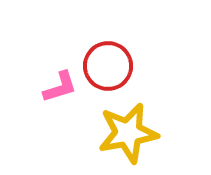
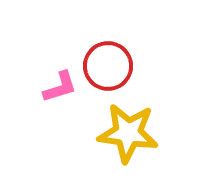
yellow star: rotated 18 degrees clockwise
